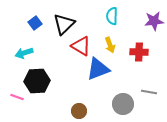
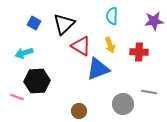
blue square: moved 1 px left; rotated 24 degrees counterclockwise
